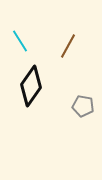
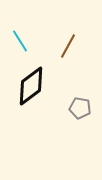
black diamond: rotated 18 degrees clockwise
gray pentagon: moved 3 px left, 2 px down
